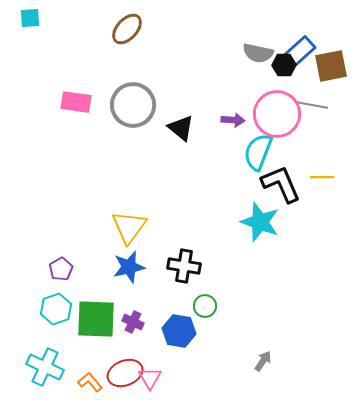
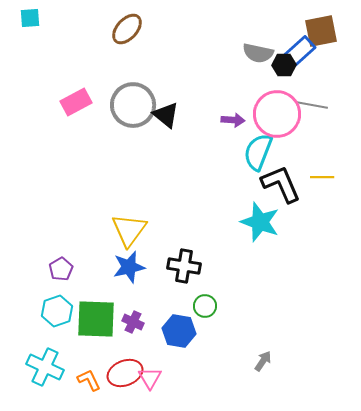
brown square: moved 10 px left, 35 px up
pink rectangle: rotated 36 degrees counterclockwise
black triangle: moved 15 px left, 13 px up
yellow triangle: moved 3 px down
cyan hexagon: moved 1 px right, 2 px down
orange L-shape: moved 1 px left, 2 px up; rotated 15 degrees clockwise
